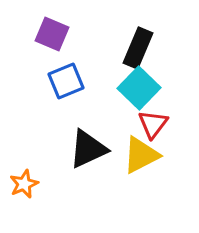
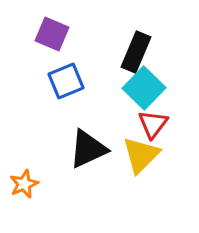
black rectangle: moved 2 px left, 4 px down
cyan square: moved 5 px right
yellow triangle: rotated 18 degrees counterclockwise
